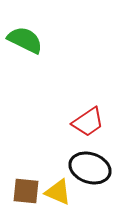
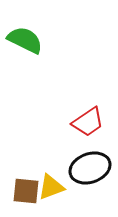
black ellipse: rotated 39 degrees counterclockwise
yellow triangle: moved 7 px left, 5 px up; rotated 44 degrees counterclockwise
